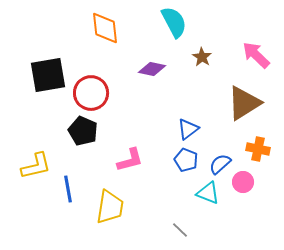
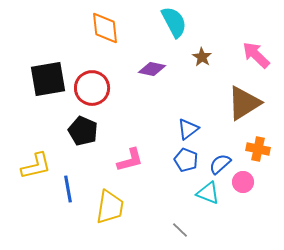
black square: moved 4 px down
red circle: moved 1 px right, 5 px up
